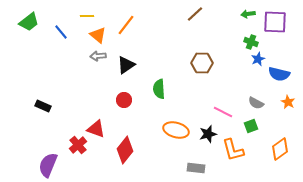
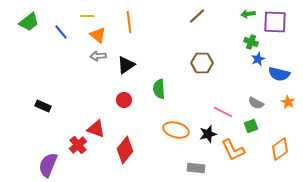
brown line: moved 2 px right, 2 px down
orange line: moved 3 px right, 3 px up; rotated 45 degrees counterclockwise
orange L-shape: rotated 10 degrees counterclockwise
